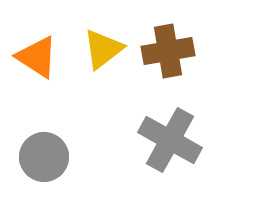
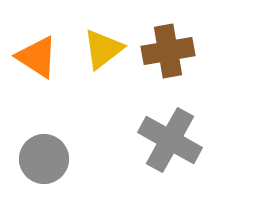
gray circle: moved 2 px down
